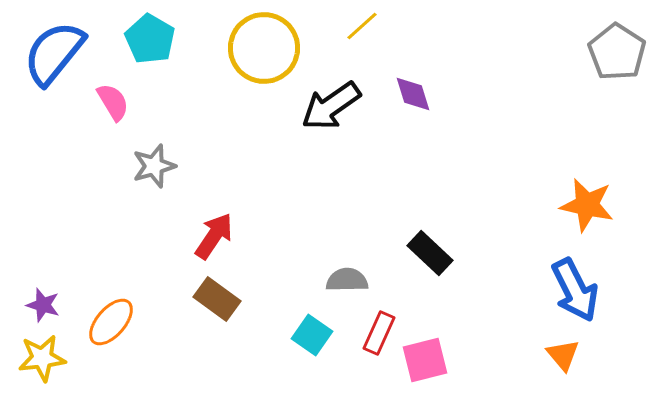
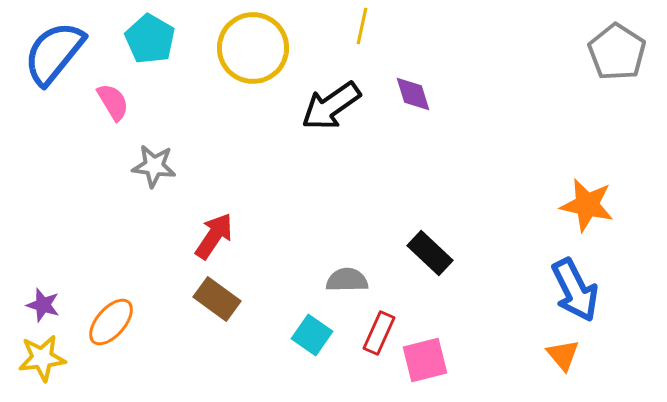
yellow line: rotated 36 degrees counterclockwise
yellow circle: moved 11 px left
gray star: rotated 24 degrees clockwise
